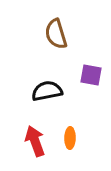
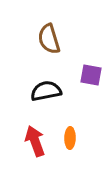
brown semicircle: moved 7 px left, 5 px down
black semicircle: moved 1 px left
